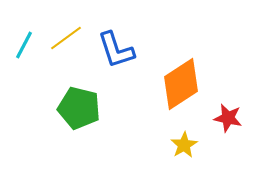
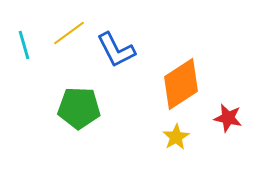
yellow line: moved 3 px right, 5 px up
cyan line: rotated 44 degrees counterclockwise
blue L-shape: rotated 9 degrees counterclockwise
green pentagon: rotated 12 degrees counterclockwise
yellow star: moved 8 px left, 8 px up
